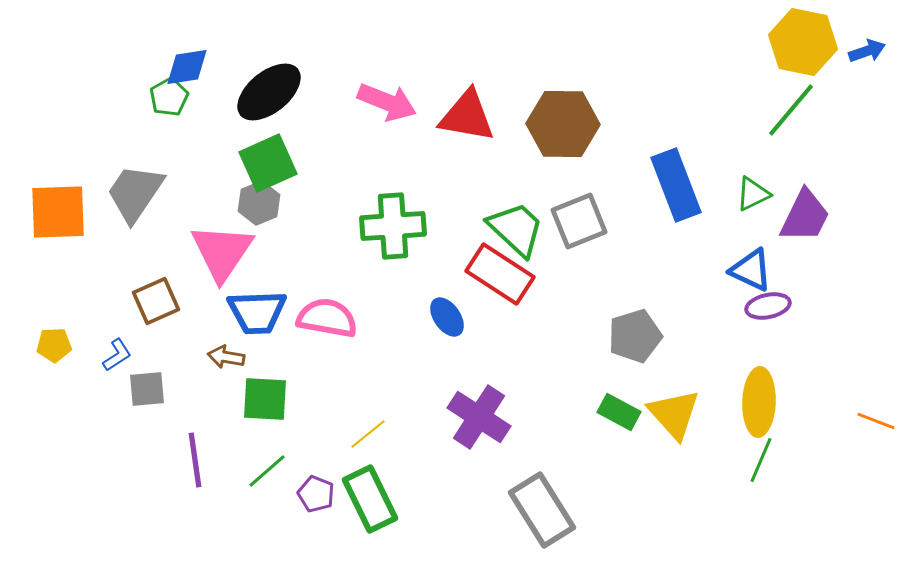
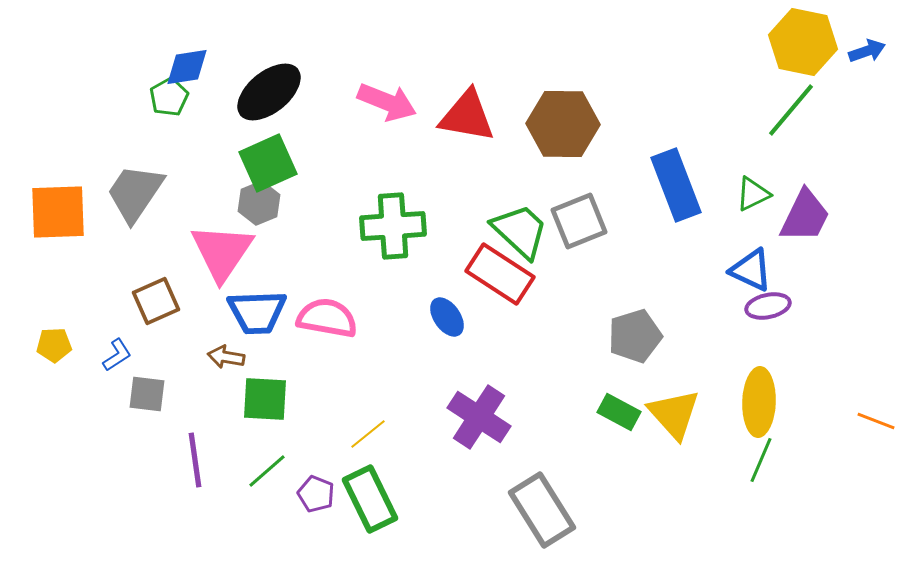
green trapezoid at (516, 229): moved 4 px right, 2 px down
gray square at (147, 389): moved 5 px down; rotated 12 degrees clockwise
